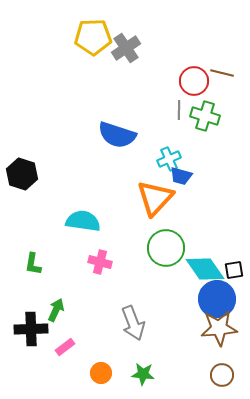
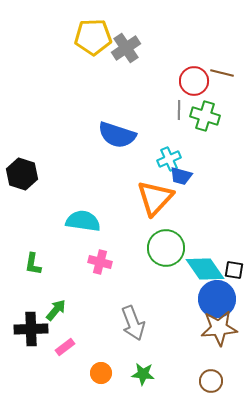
black square: rotated 18 degrees clockwise
green arrow: rotated 15 degrees clockwise
brown circle: moved 11 px left, 6 px down
